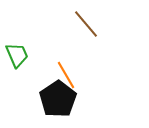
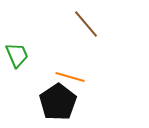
orange line: moved 4 px right, 2 px down; rotated 44 degrees counterclockwise
black pentagon: moved 3 px down
